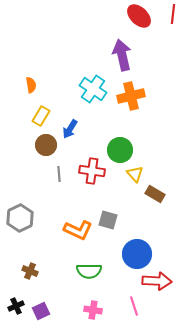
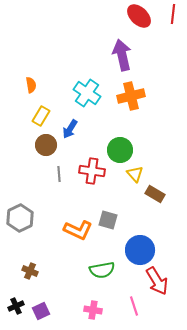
cyan cross: moved 6 px left, 4 px down
blue circle: moved 3 px right, 4 px up
green semicircle: moved 13 px right, 1 px up; rotated 10 degrees counterclockwise
red arrow: rotated 56 degrees clockwise
